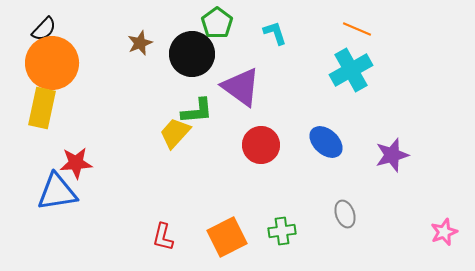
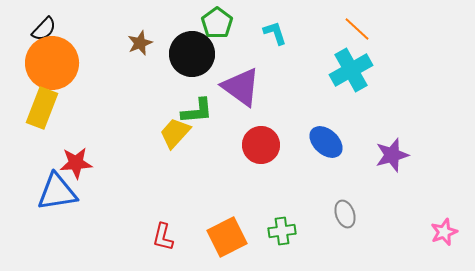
orange line: rotated 20 degrees clockwise
yellow rectangle: rotated 9 degrees clockwise
